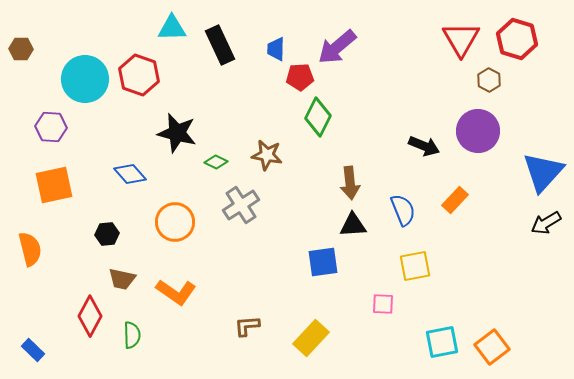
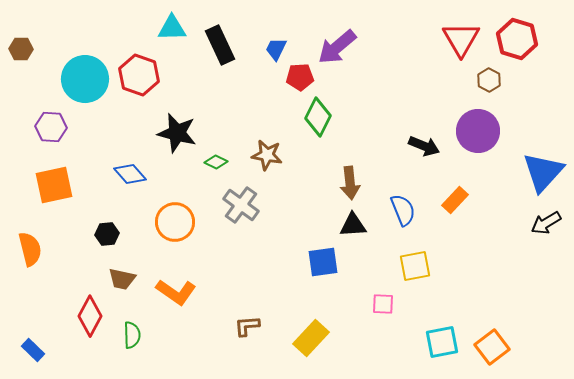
blue trapezoid at (276, 49): rotated 25 degrees clockwise
gray cross at (241, 205): rotated 21 degrees counterclockwise
